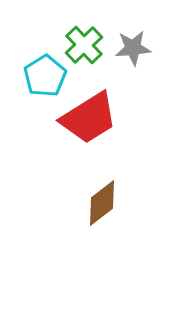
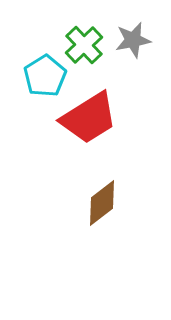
gray star: moved 8 px up; rotated 6 degrees counterclockwise
